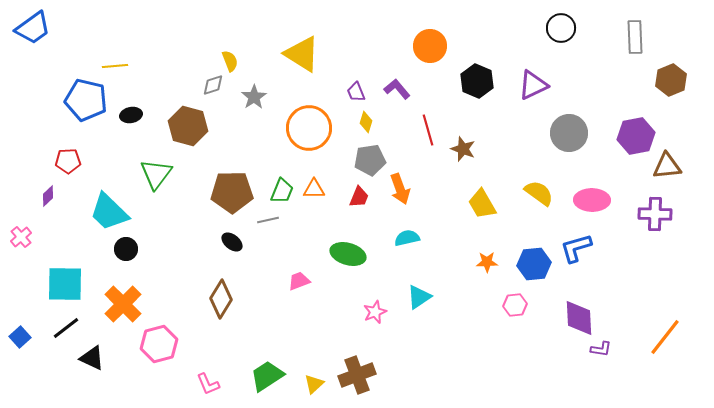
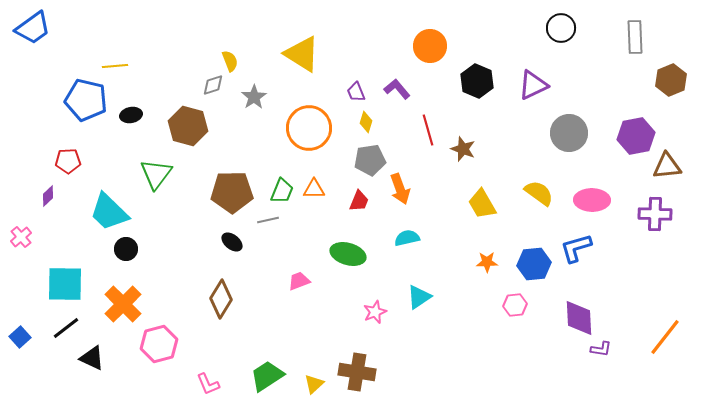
red trapezoid at (359, 197): moved 4 px down
brown cross at (357, 375): moved 3 px up; rotated 30 degrees clockwise
